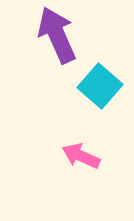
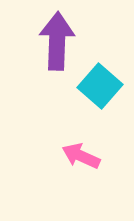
purple arrow: moved 6 px down; rotated 26 degrees clockwise
